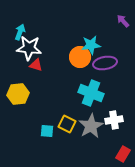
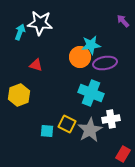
white star: moved 11 px right, 25 px up
yellow hexagon: moved 1 px right, 1 px down; rotated 15 degrees counterclockwise
white cross: moved 3 px left, 1 px up
gray star: moved 1 px left, 4 px down
